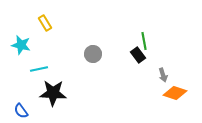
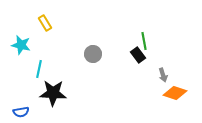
cyan line: rotated 66 degrees counterclockwise
blue semicircle: moved 1 px down; rotated 63 degrees counterclockwise
